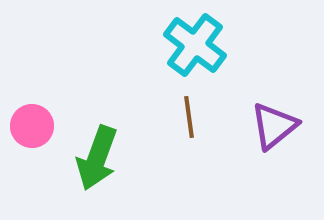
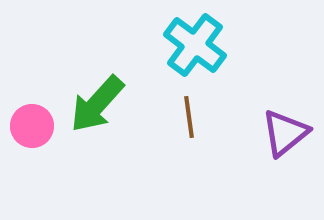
purple triangle: moved 11 px right, 7 px down
green arrow: moved 54 px up; rotated 22 degrees clockwise
